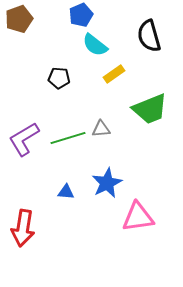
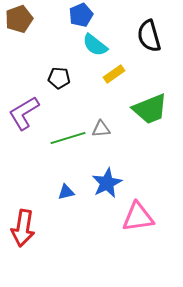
purple L-shape: moved 26 px up
blue triangle: rotated 18 degrees counterclockwise
